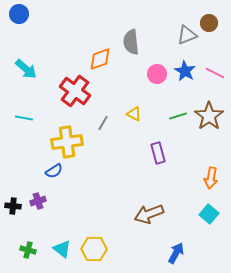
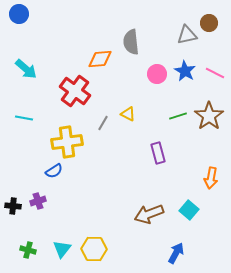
gray triangle: rotated 10 degrees clockwise
orange diamond: rotated 15 degrees clockwise
yellow triangle: moved 6 px left
cyan square: moved 20 px left, 4 px up
cyan triangle: rotated 30 degrees clockwise
